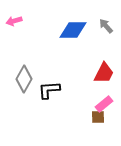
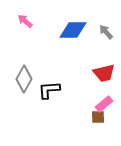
pink arrow: moved 11 px right; rotated 56 degrees clockwise
gray arrow: moved 6 px down
red trapezoid: rotated 50 degrees clockwise
